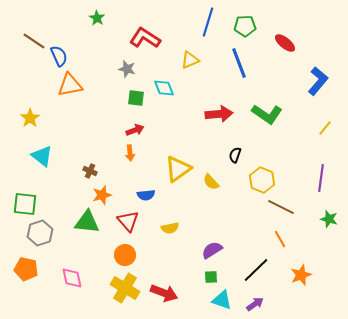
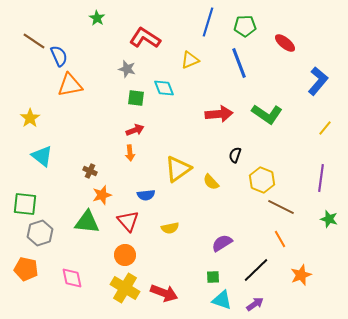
purple semicircle at (212, 250): moved 10 px right, 7 px up
green square at (211, 277): moved 2 px right
